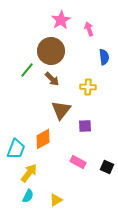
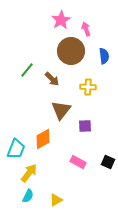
pink arrow: moved 3 px left
brown circle: moved 20 px right
blue semicircle: moved 1 px up
black square: moved 1 px right, 5 px up
